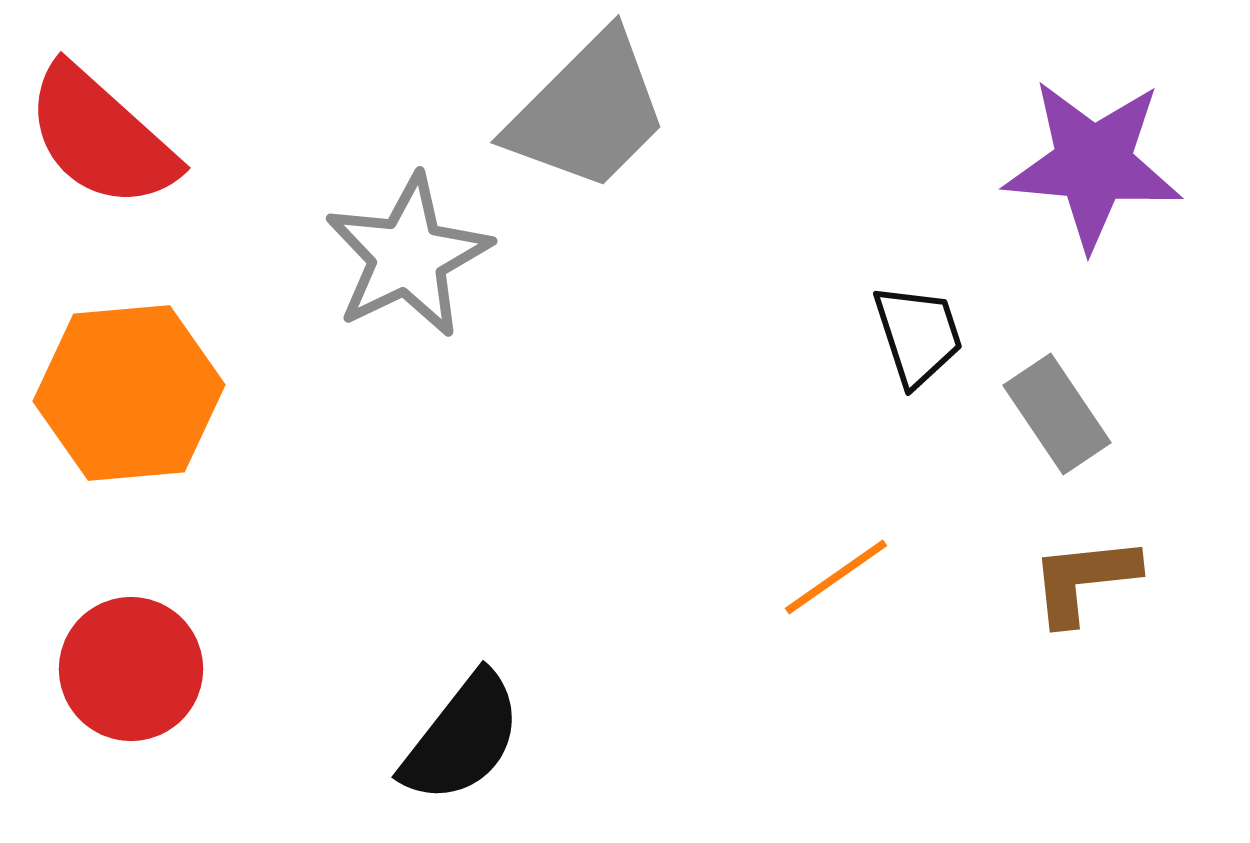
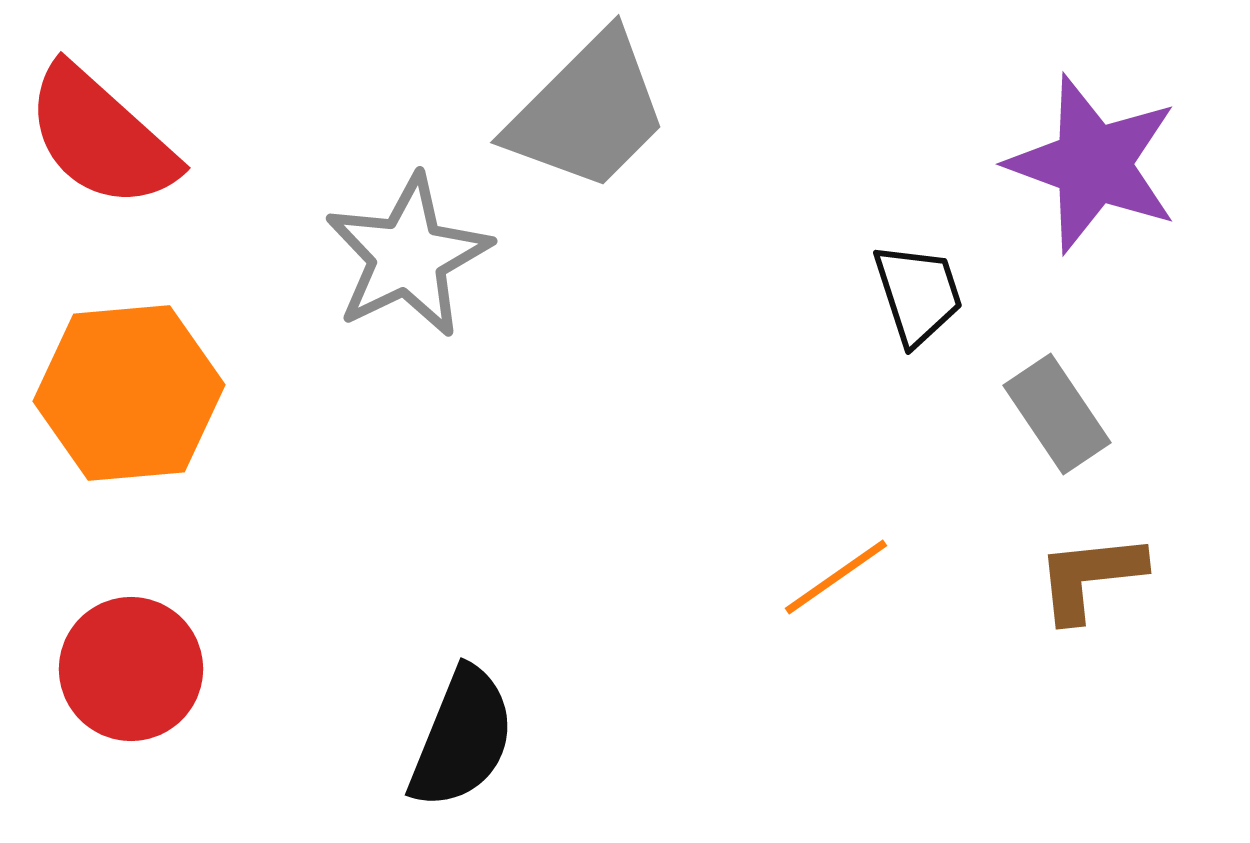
purple star: rotated 15 degrees clockwise
black trapezoid: moved 41 px up
brown L-shape: moved 6 px right, 3 px up
black semicircle: rotated 16 degrees counterclockwise
